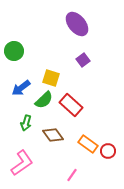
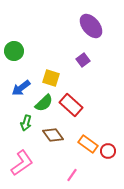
purple ellipse: moved 14 px right, 2 px down
green semicircle: moved 3 px down
